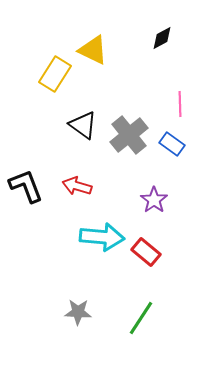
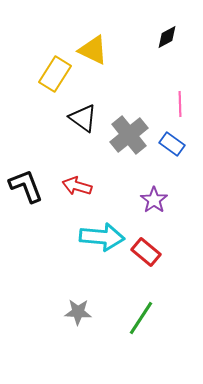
black diamond: moved 5 px right, 1 px up
black triangle: moved 7 px up
